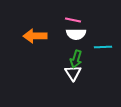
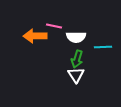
pink line: moved 19 px left, 6 px down
white semicircle: moved 3 px down
green arrow: moved 1 px right
white triangle: moved 3 px right, 2 px down
